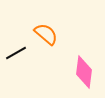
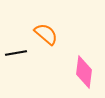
black line: rotated 20 degrees clockwise
